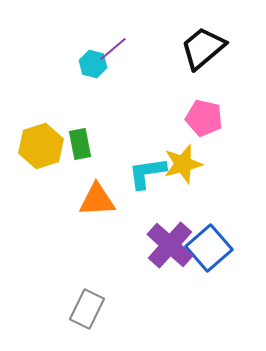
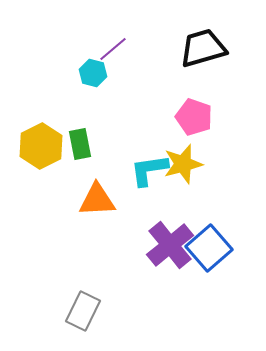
black trapezoid: rotated 24 degrees clockwise
cyan hexagon: moved 9 px down
pink pentagon: moved 10 px left, 1 px up; rotated 6 degrees clockwise
yellow hexagon: rotated 9 degrees counterclockwise
cyan L-shape: moved 2 px right, 3 px up
purple cross: rotated 9 degrees clockwise
gray rectangle: moved 4 px left, 2 px down
